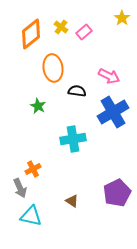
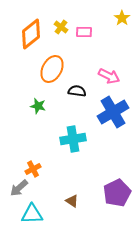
pink rectangle: rotated 42 degrees clockwise
orange ellipse: moved 1 px left, 1 px down; rotated 36 degrees clockwise
green star: rotated 14 degrees counterclockwise
gray arrow: moved 1 px left; rotated 72 degrees clockwise
cyan triangle: moved 1 px right, 2 px up; rotated 15 degrees counterclockwise
